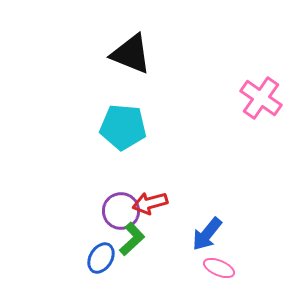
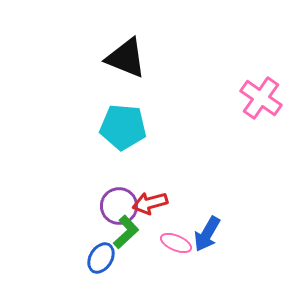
black triangle: moved 5 px left, 4 px down
purple circle: moved 2 px left, 5 px up
blue arrow: rotated 9 degrees counterclockwise
green L-shape: moved 6 px left, 7 px up
pink ellipse: moved 43 px left, 25 px up
